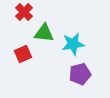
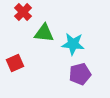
red cross: moved 1 px left
cyan star: rotated 15 degrees clockwise
red square: moved 8 px left, 9 px down
